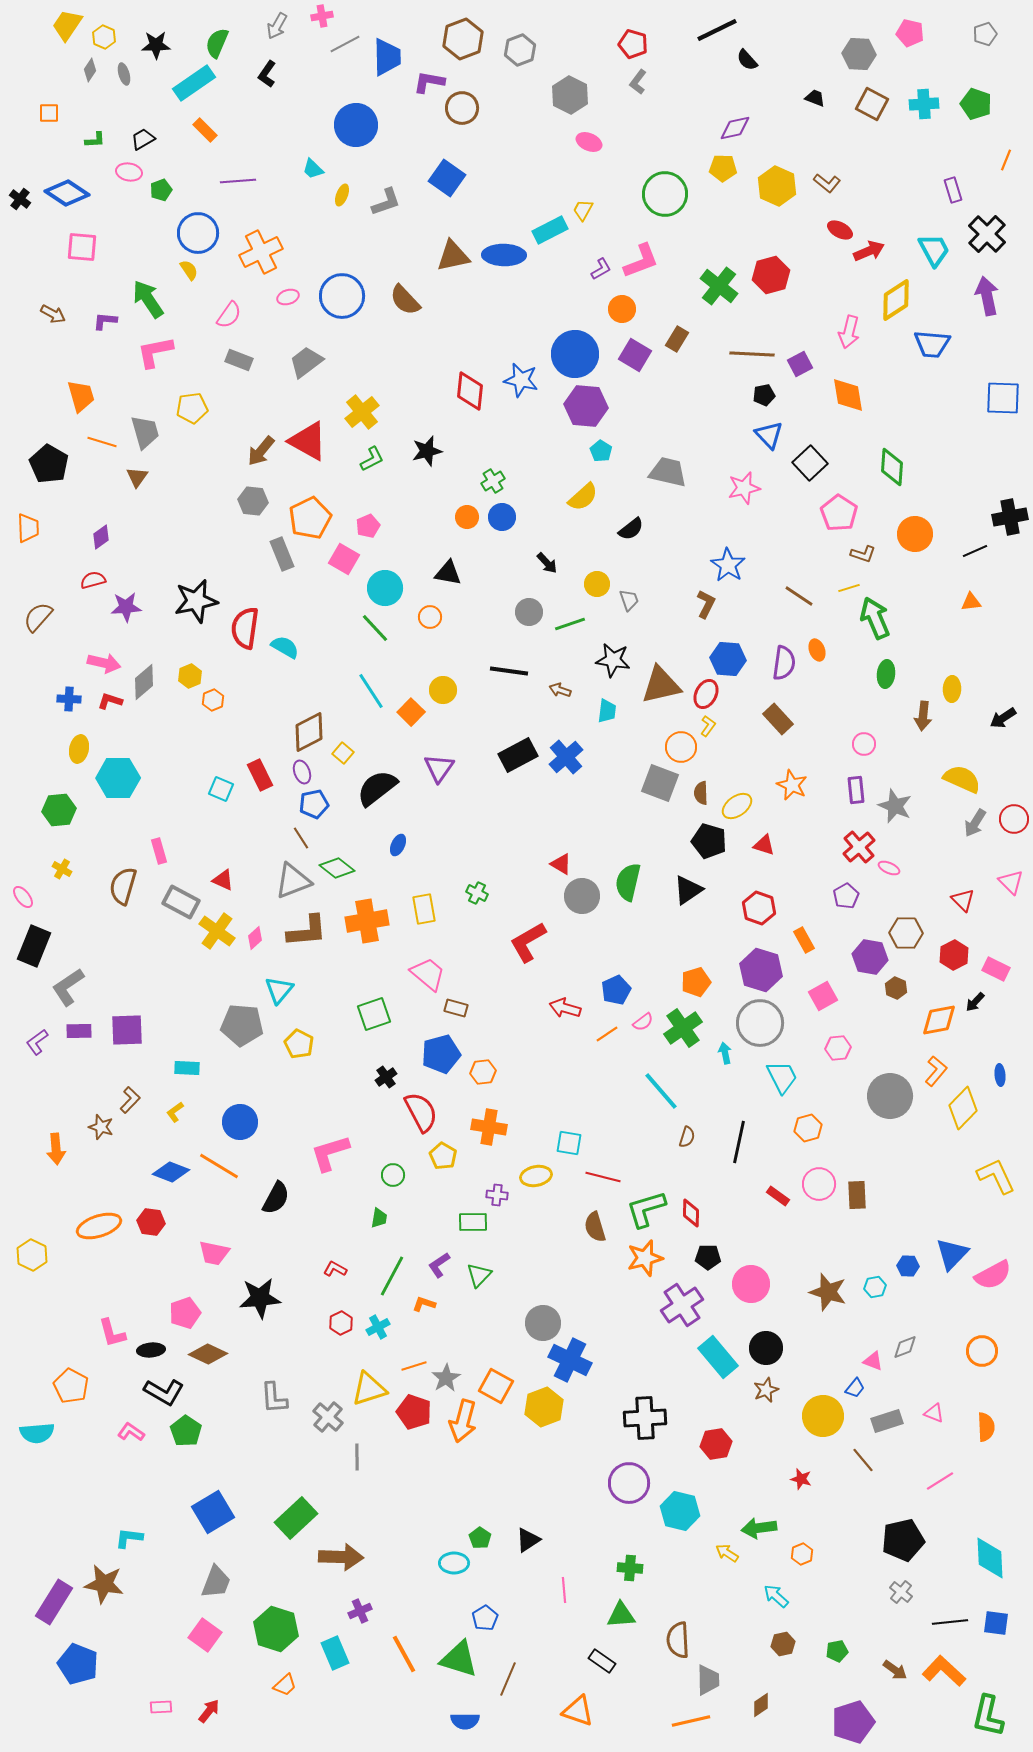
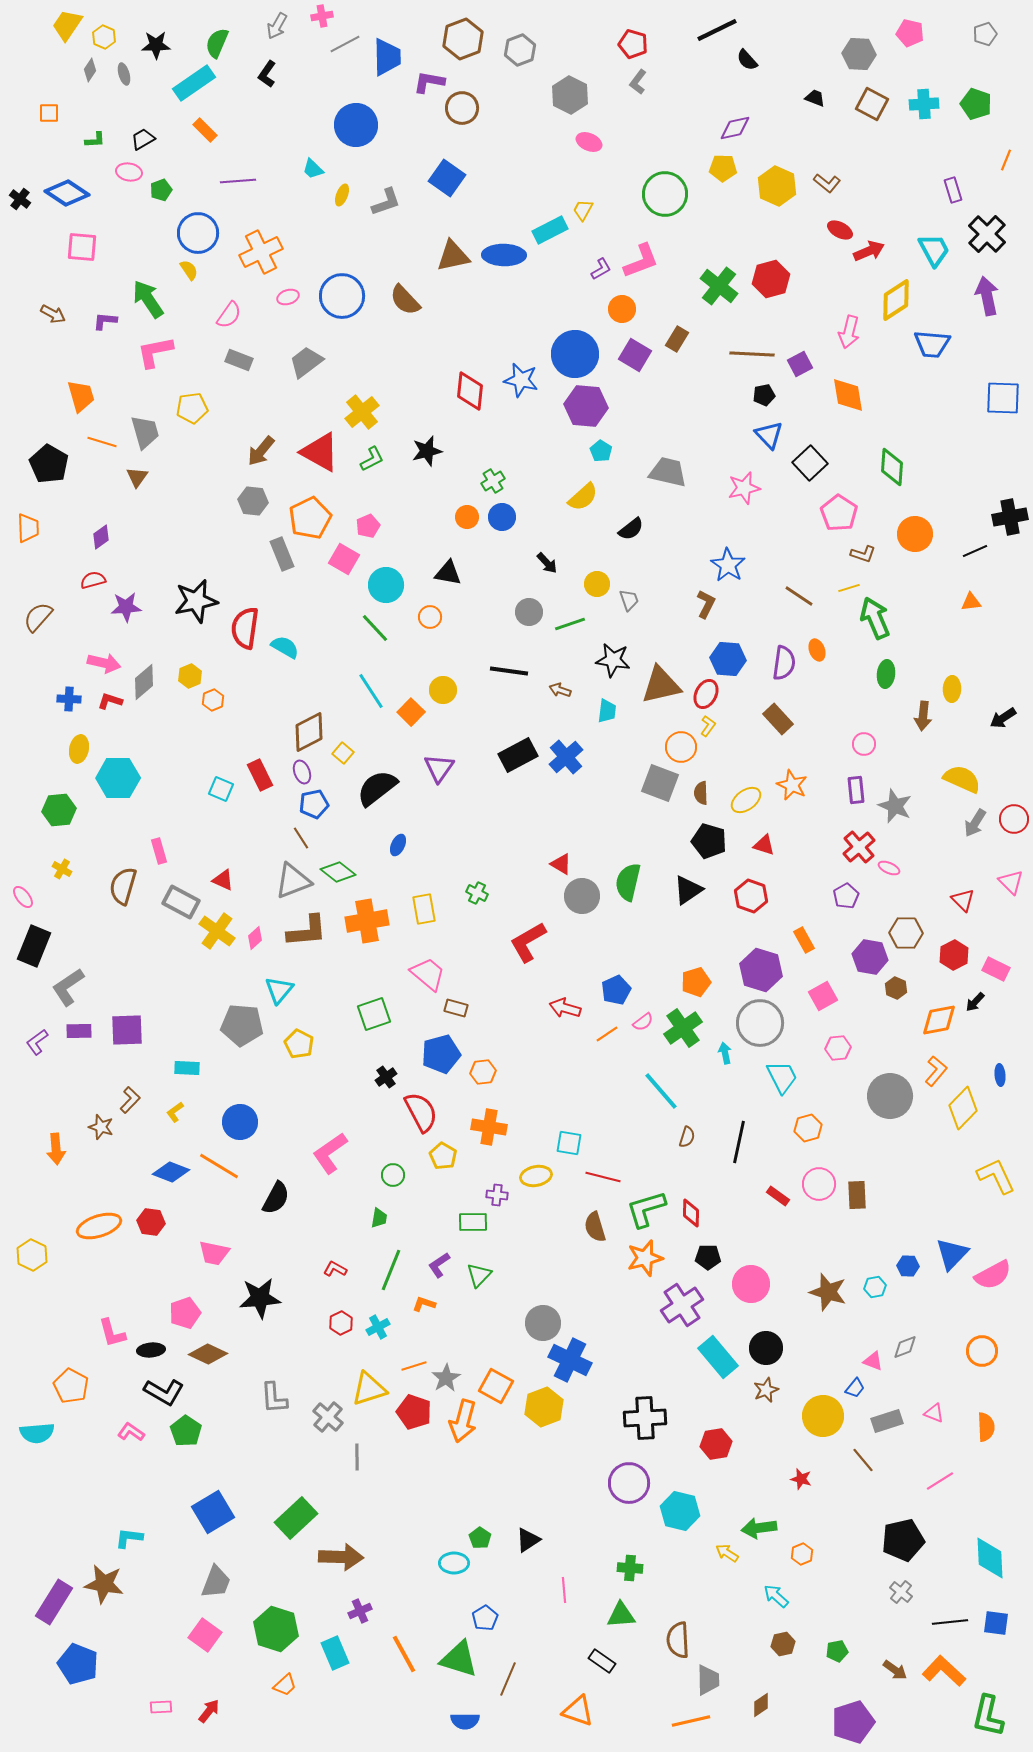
red hexagon at (771, 275): moved 4 px down
red triangle at (308, 441): moved 12 px right, 11 px down
cyan circle at (385, 588): moved 1 px right, 3 px up
yellow ellipse at (737, 806): moved 9 px right, 6 px up
green diamond at (337, 868): moved 1 px right, 4 px down
red hexagon at (759, 908): moved 8 px left, 12 px up
pink L-shape at (330, 1153): rotated 18 degrees counterclockwise
green line at (392, 1276): moved 1 px left, 6 px up; rotated 6 degrees counterclockwise
